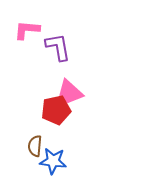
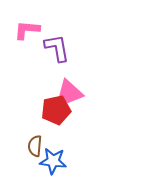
purple L-shape: moved 1 px left, 1 px down
